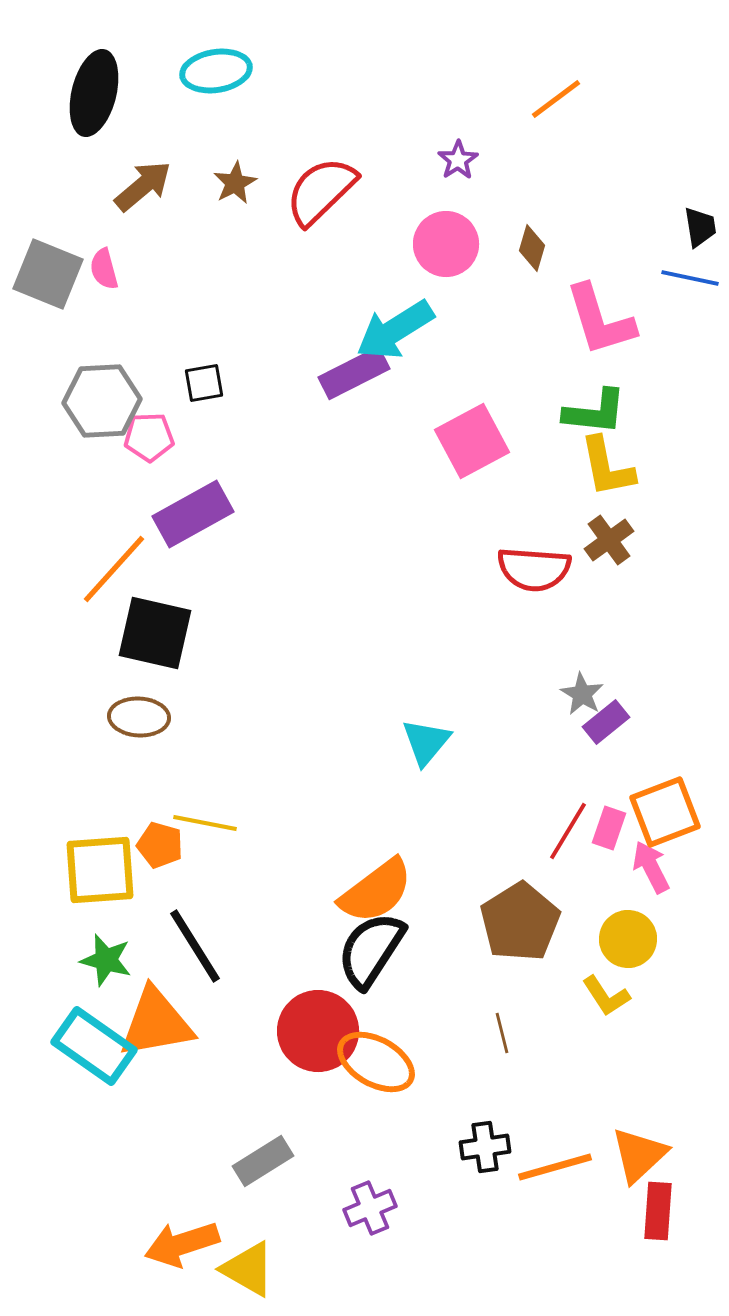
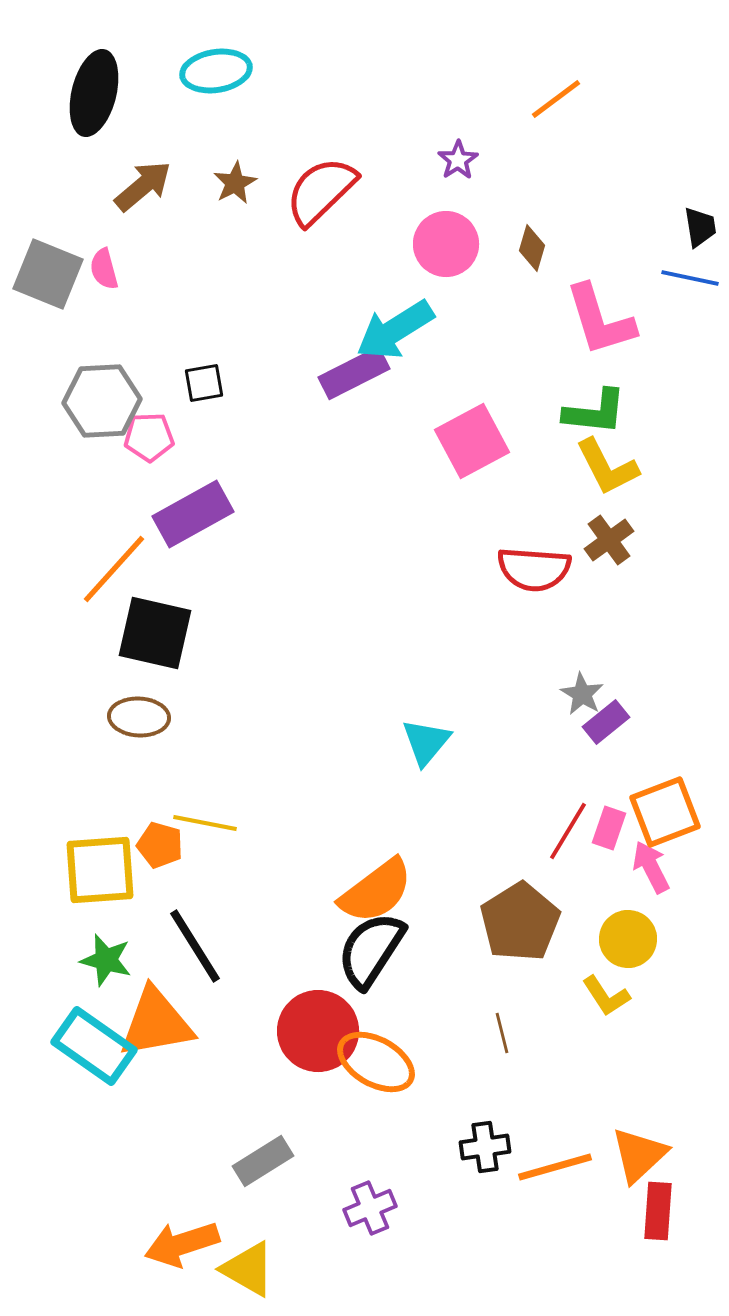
yellow L-shape at (607, 467): rotated 16 degrees counterclockwise
